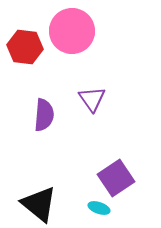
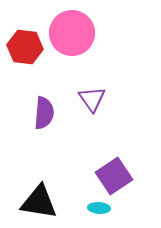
pink circle: moved 2 px down
purple semicircle: moved 2 px up
purple square: moved 2 px left, 2 px up
black triangle: moved 2 px up; rotated 30 degrees counterclockwise
cyan ellipse: rotated 15 degrees counterclockwise
